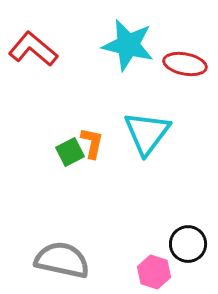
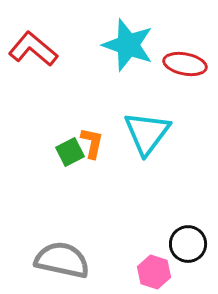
cyan star: rotated 6 degrees clockwise
